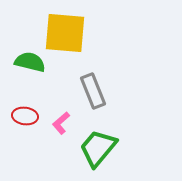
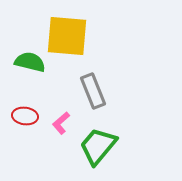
yellow square: moved 2 px right, 3 px down
green trapezoid: moved 2 px up
